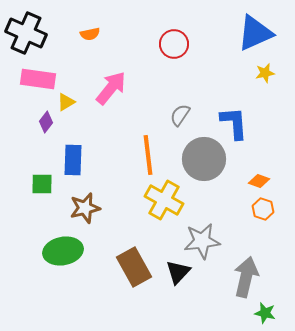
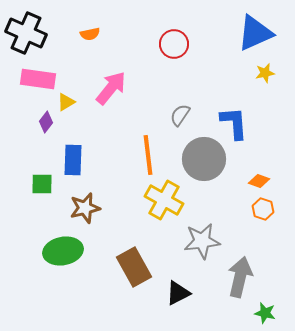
black triangle: moved 21 px down; rotated 20 degrees clockwise
gray arrow: moved 6 px left
